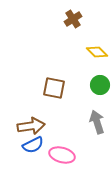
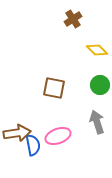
yellow diamond: moved 2 px up
brown arrow: moved 14 px left, 7 px down
blue semicircle: rotated 75 degrees counterclockwise
pink ellipse: moved 4 px left, 19 px up; rotated 35 degrees counterclockwise
